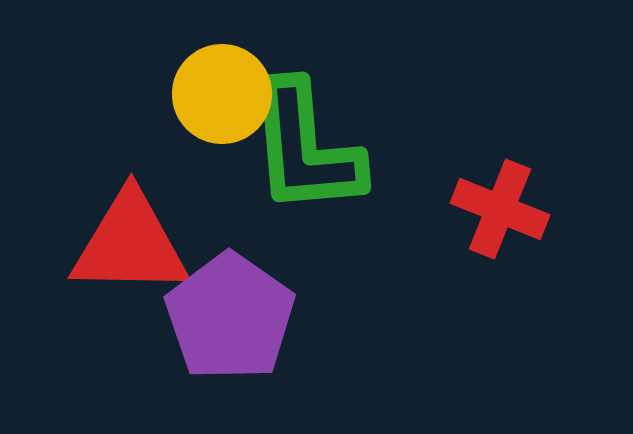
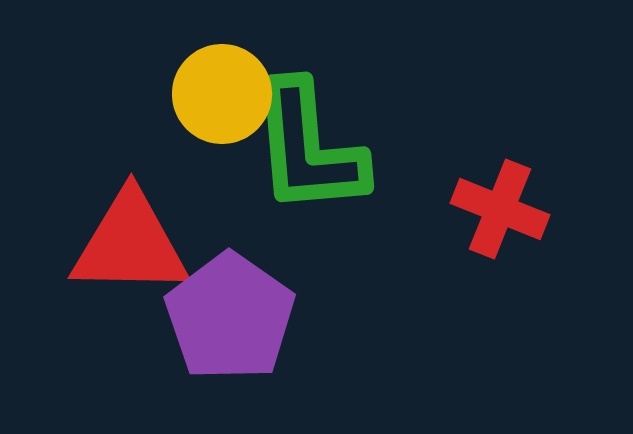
green L-shape: moved 3 px right
